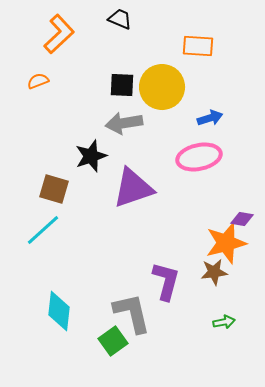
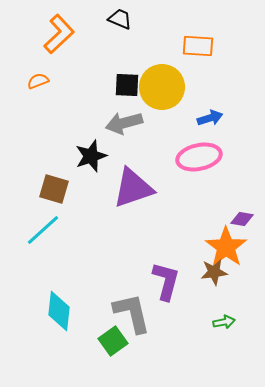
black square: moved 5 px right
gray arrow: rotated 6 degrees counterclockwise
orange star: moved 4 px down; rotated 21 degrees counterclockwise
